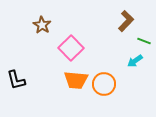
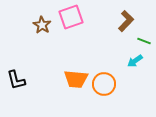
pink square: moved 31 px up; rotated 25 degrees clockwise
orange trapezoid: moved 1 px up
